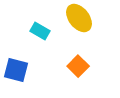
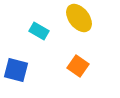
cyan rectangle: moved 1 px left
orange square: rotated 10 degrees counterclockwise
